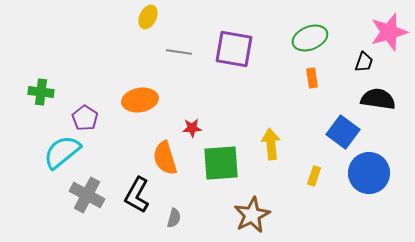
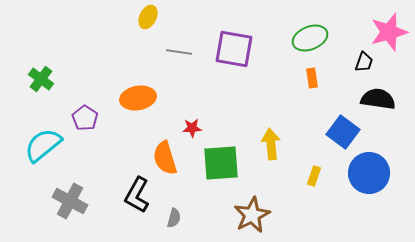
green cross: moved 13 px up; rotated 30 degrees clockwise
orange ellipse: moved 2 px left, 2 px up
cyan semicircle: moved 19 px left, 7 px up
gray cross: moved 17 px left, 6 px down
